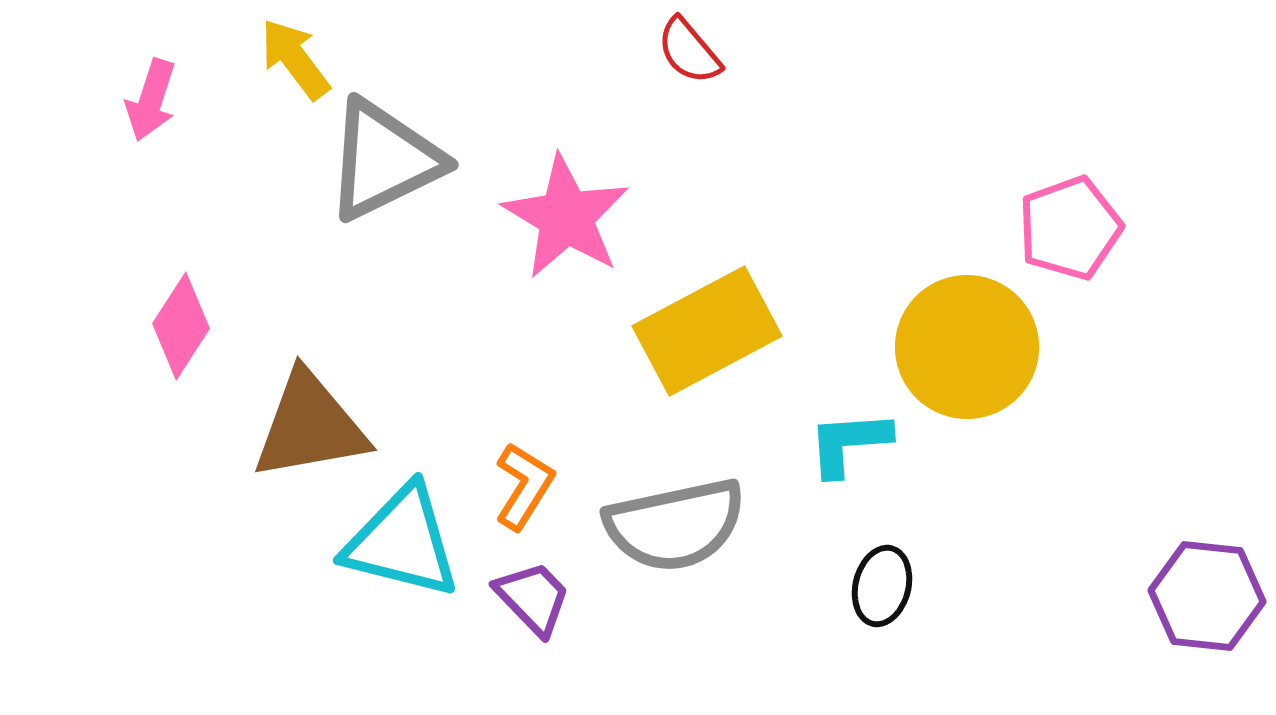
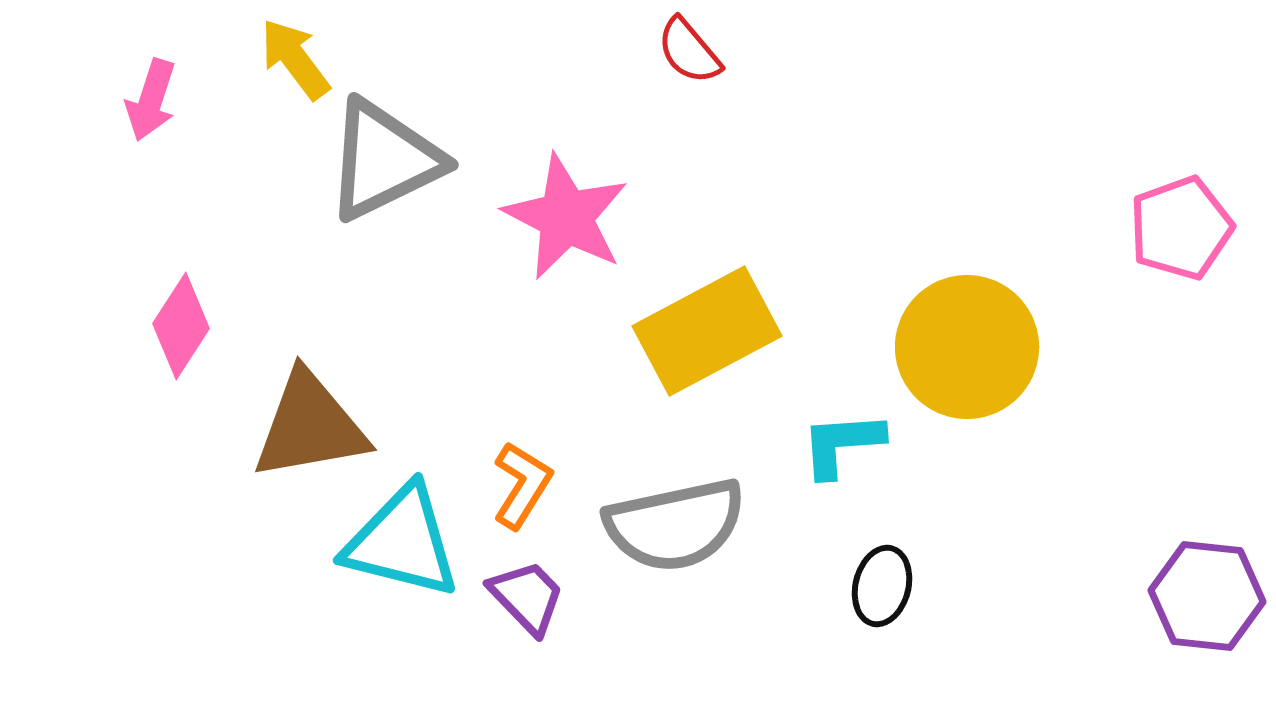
pink star: rotated 4 degrees counterclockwise
pink pentagon: moved 111 px right
cyan L-shape: moved 7 px left, 1 px down
orange L-shape: moved 2 px left, 1 px up
purple trapezoid: moved 6 px left, 1 px up
